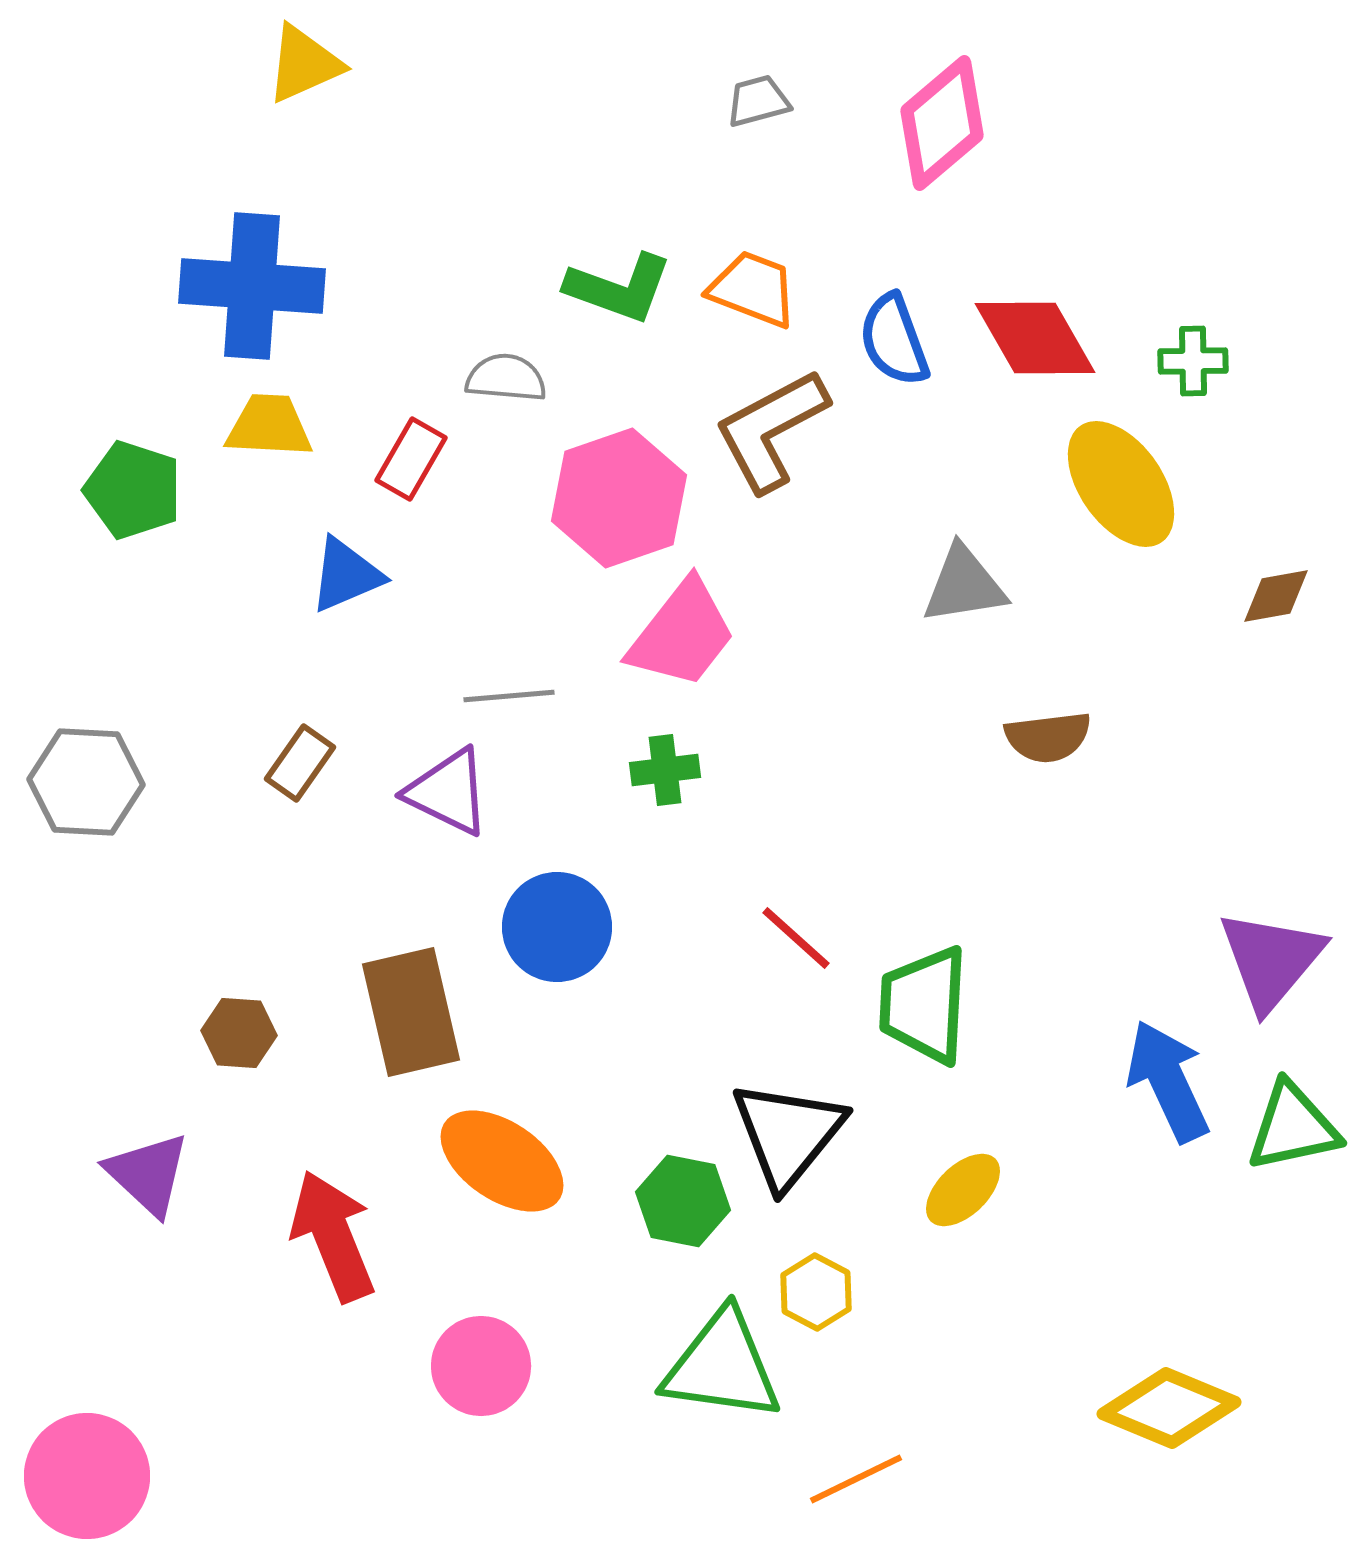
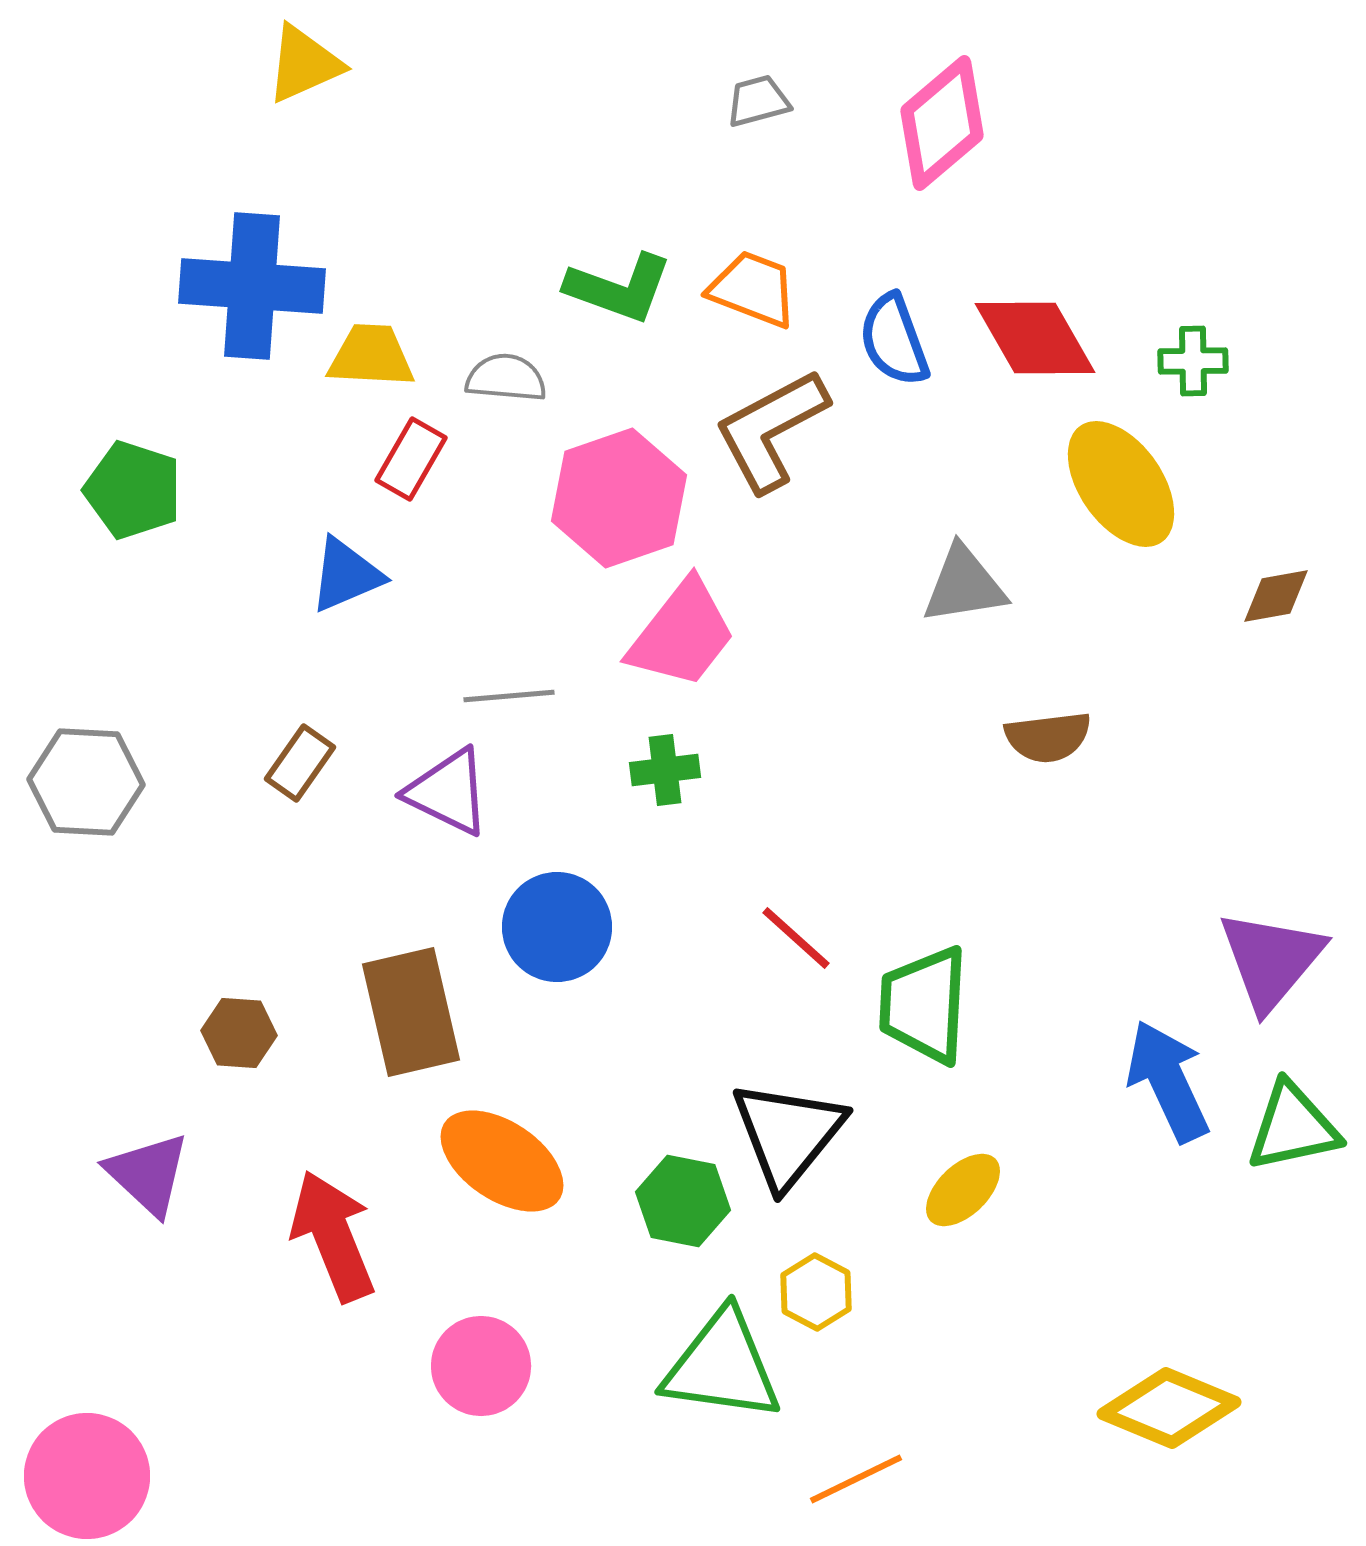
yellow trapezoid at (269, 426): moved 102 px right, 70 px up
